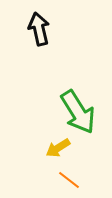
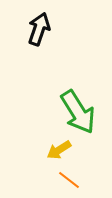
black arrow: rotated 32 degrees clockwise
yellow arrow: moved 1 px right, 2 px down
